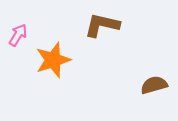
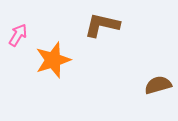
brown semicircle: moved 4 px right
